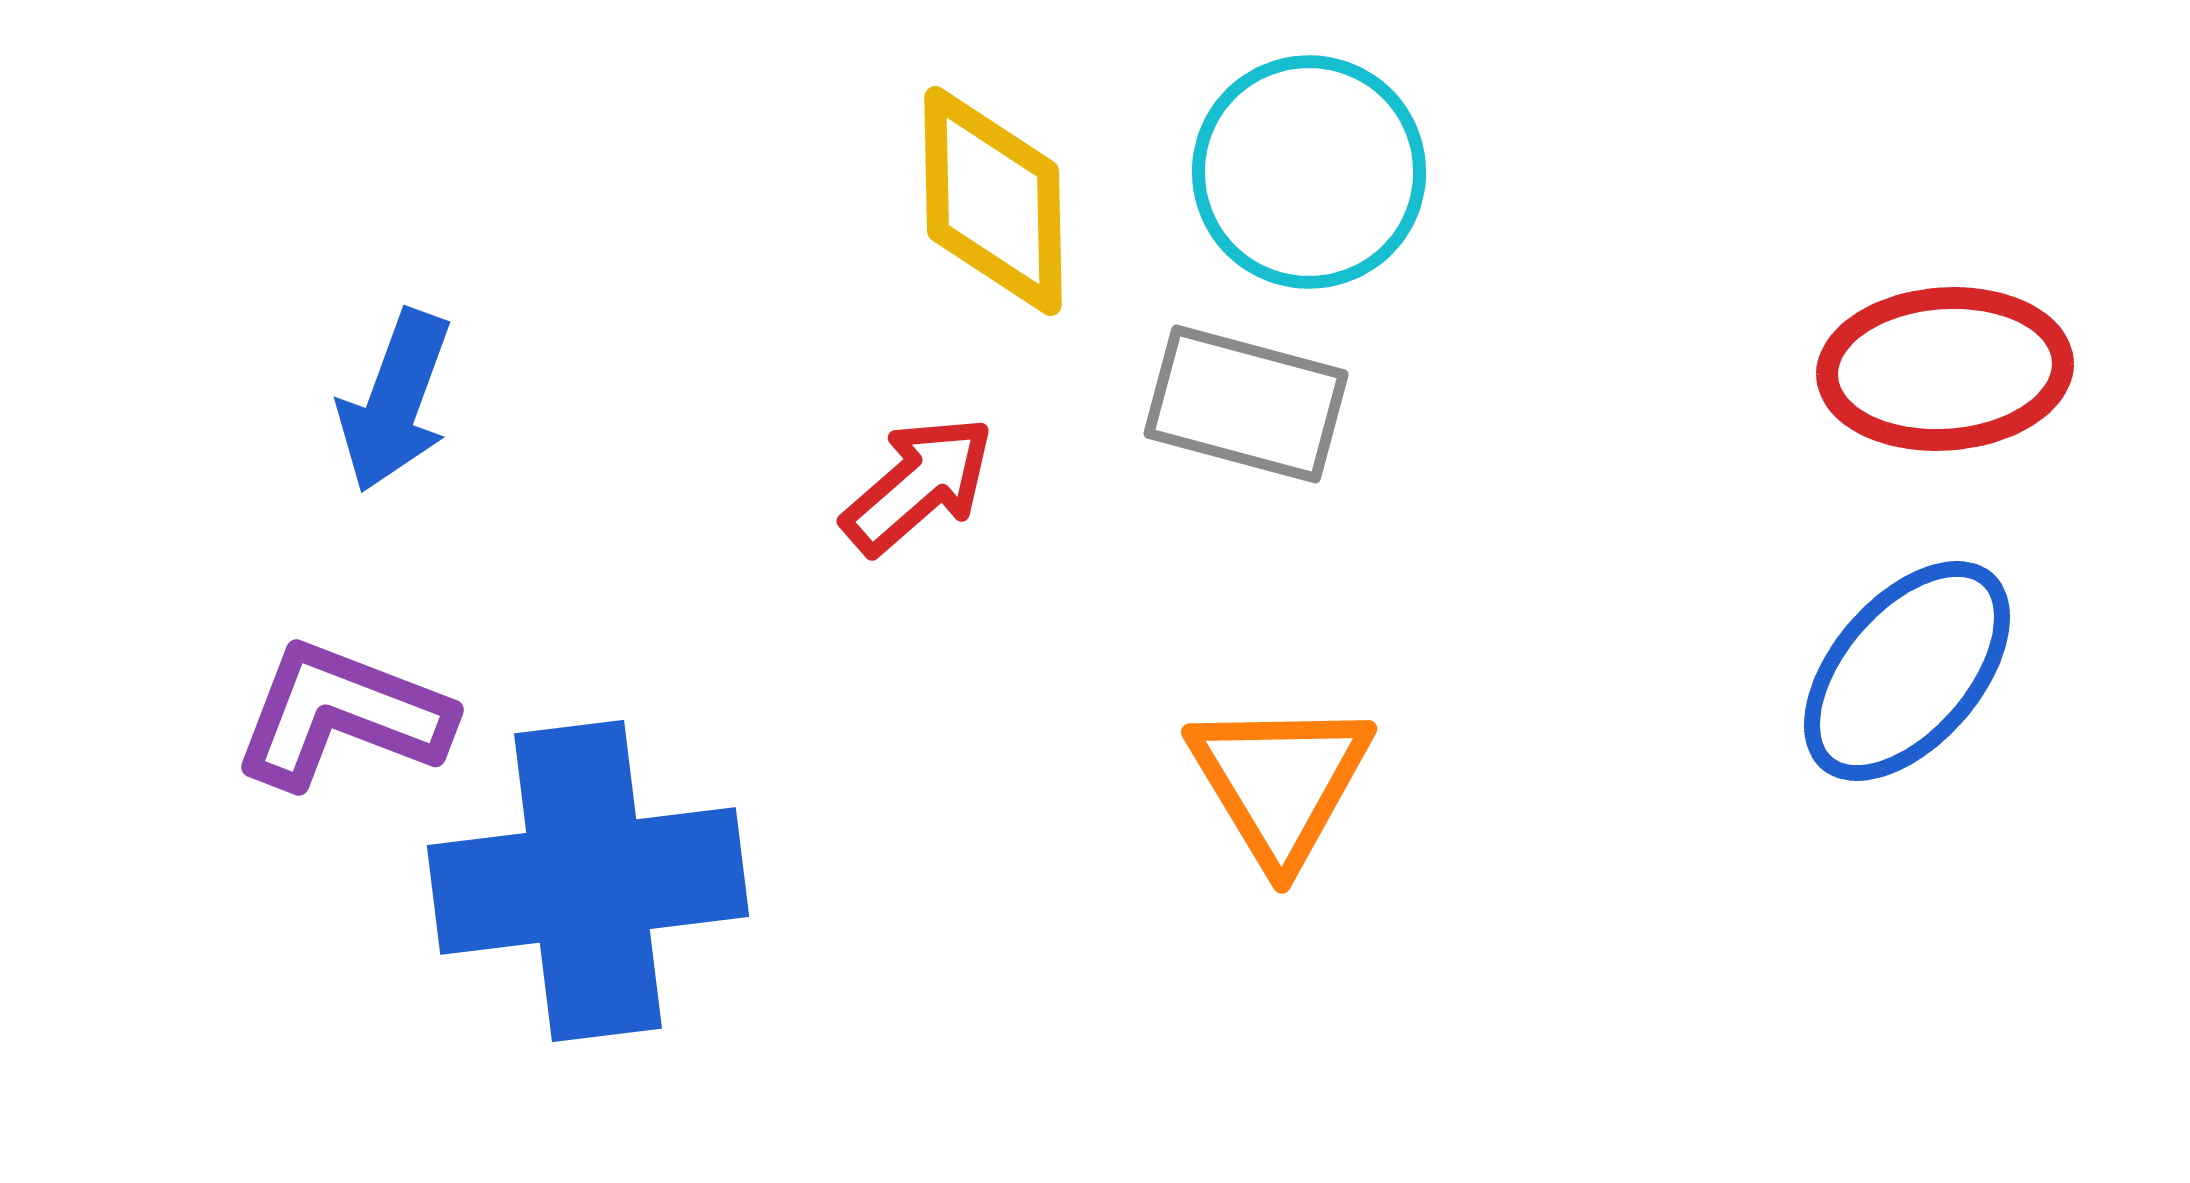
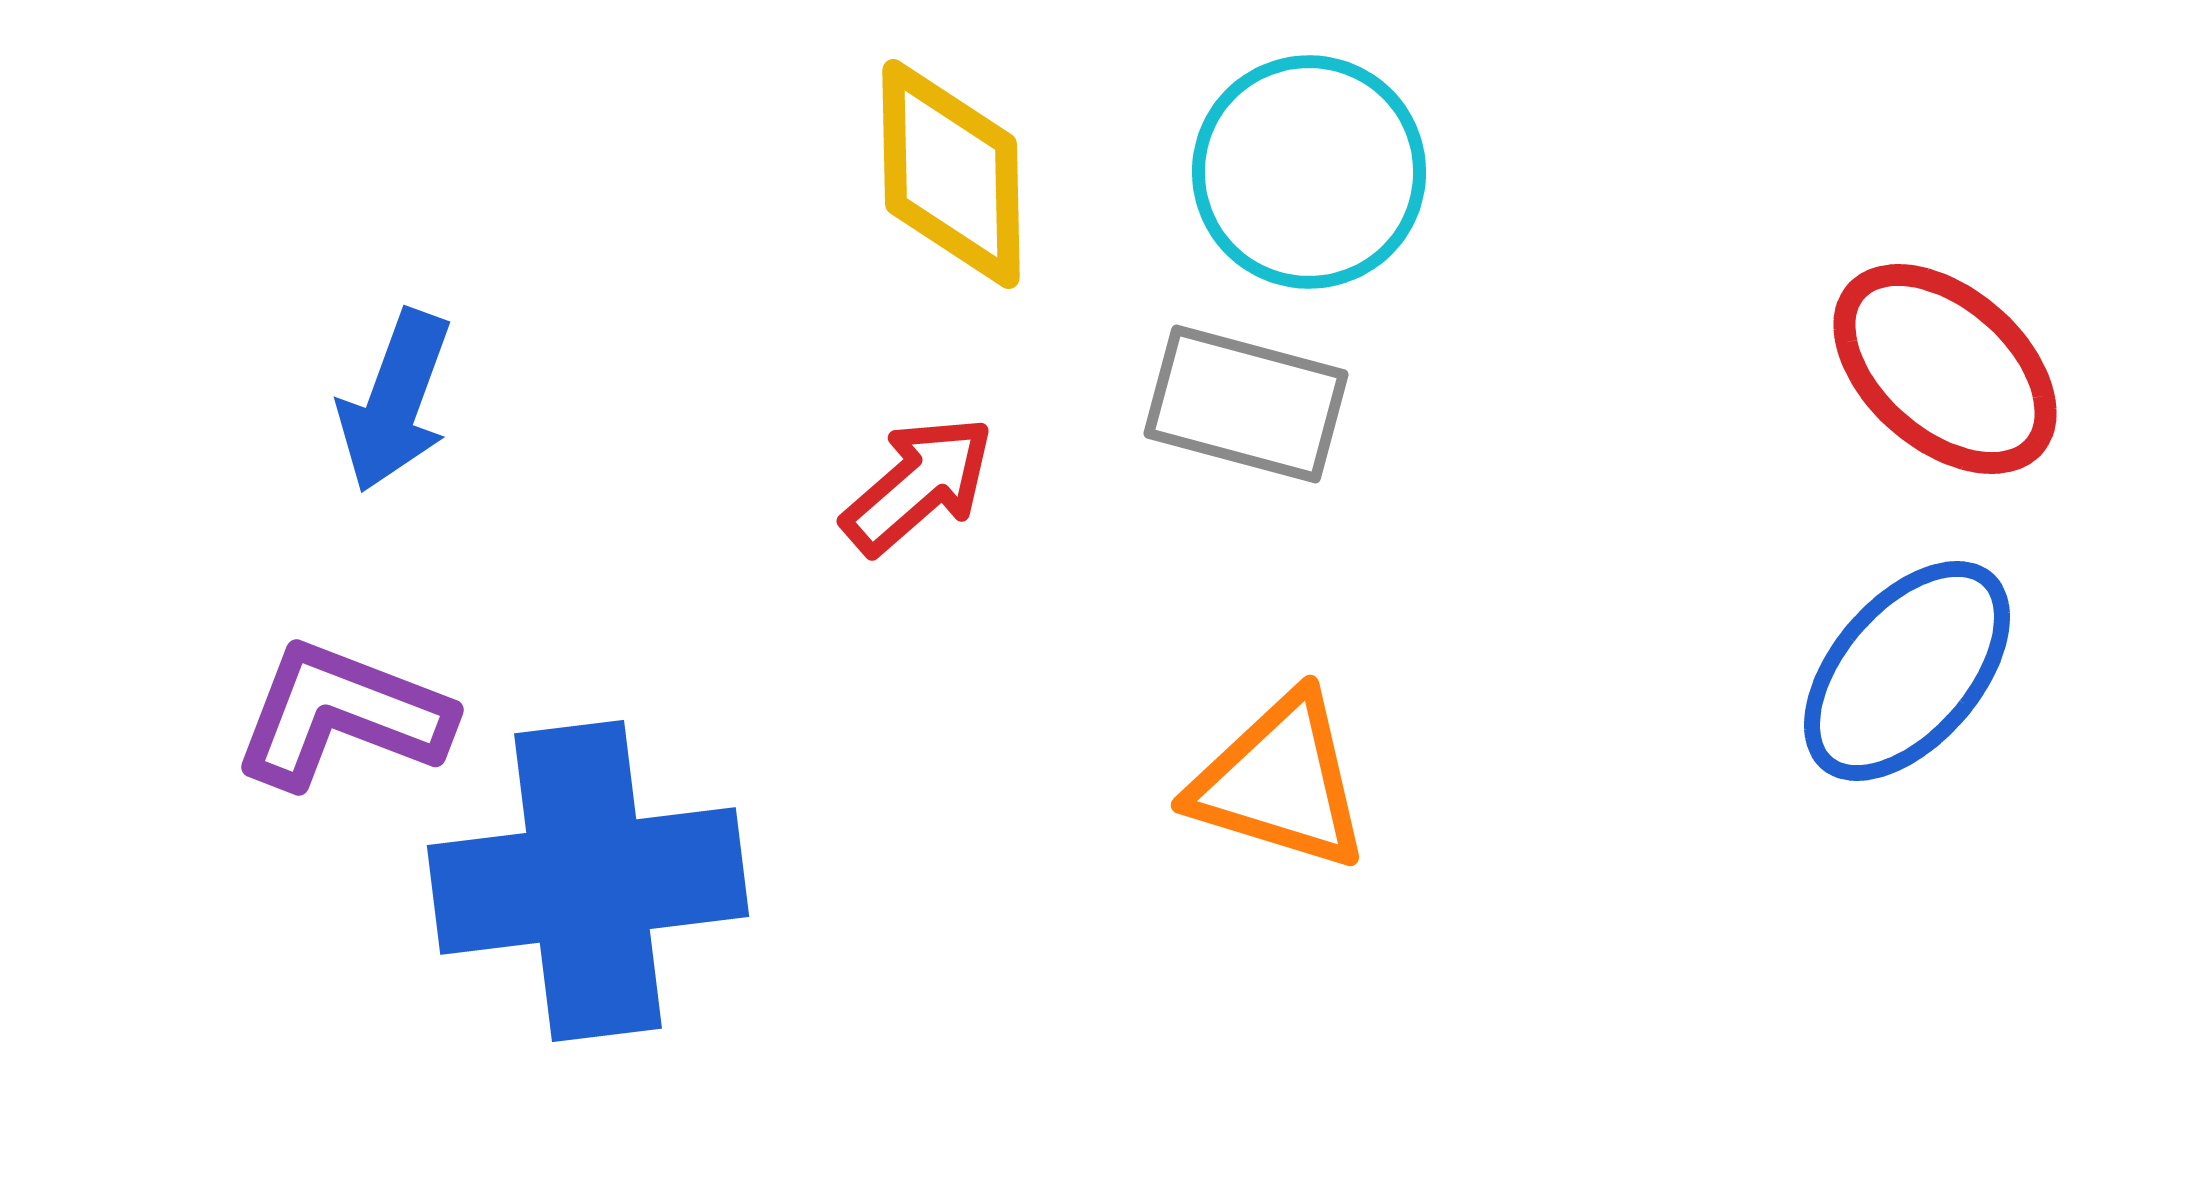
yellow diamond: moved 42 px left, 27 px up
red ellipse: rotated 45 degrees clockwise
orange triangle: rotated 42 degrees counterclockwise
